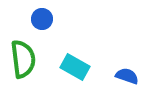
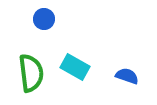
blue circle: moved 2 px right
green semicircle: moved 8 px right, 14 px down
